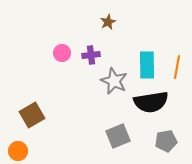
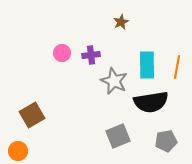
brown star: moved 13 px right
